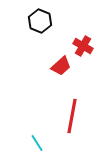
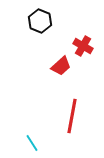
cyan line: moved 5 px left
